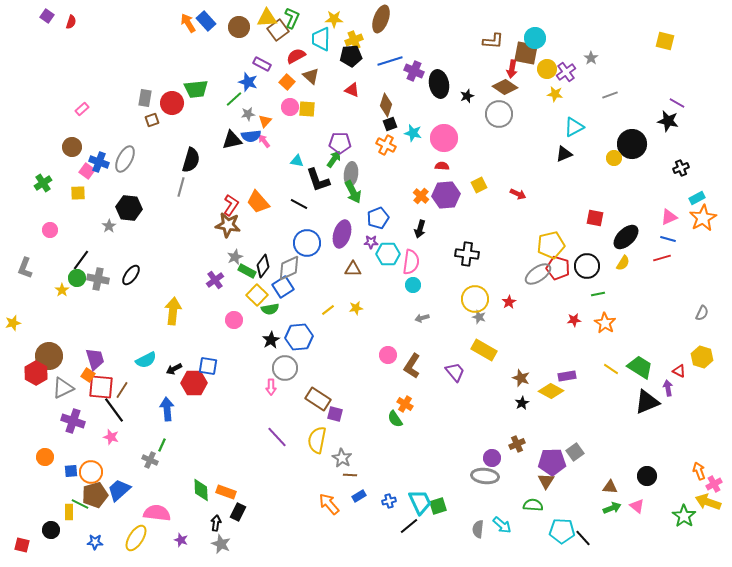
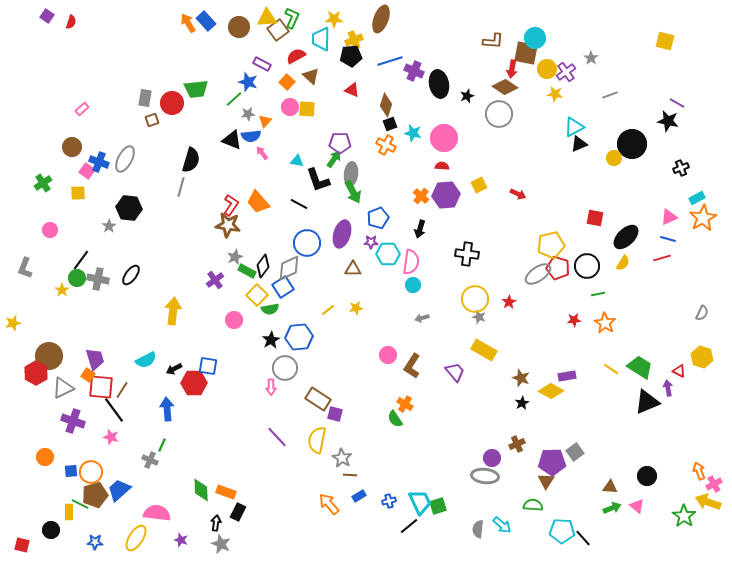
black triangle at (232, 140): rotated 35 degrees clockwise
pink arrow at (264, 141): moved 2 px left, 12 px down
black triangle at (564, 154): moved 15 px right, 10 px up
